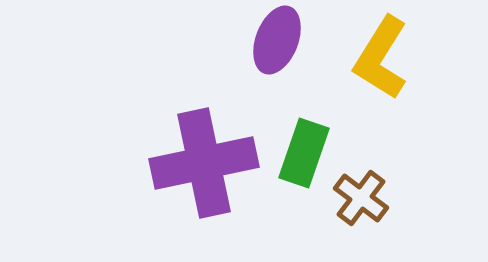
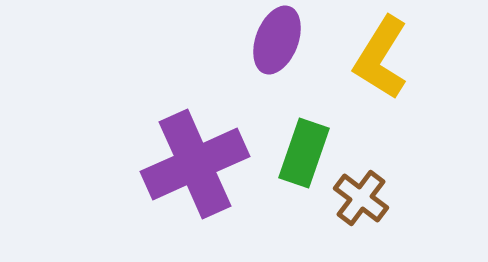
purple cross: moved 9 px left, 1 px down; rotated 12 degrees counterclockwise
